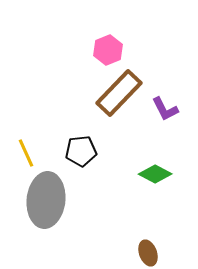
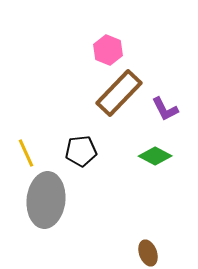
pink hexagon: rotated 16 degrees counterclockwise
green diamond: moved 18 px up
